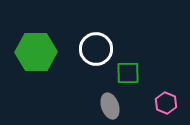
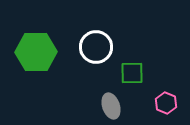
white circle: moved 2 px up
green square: moved 4 px right
gray ellipse: moved 1 px right
